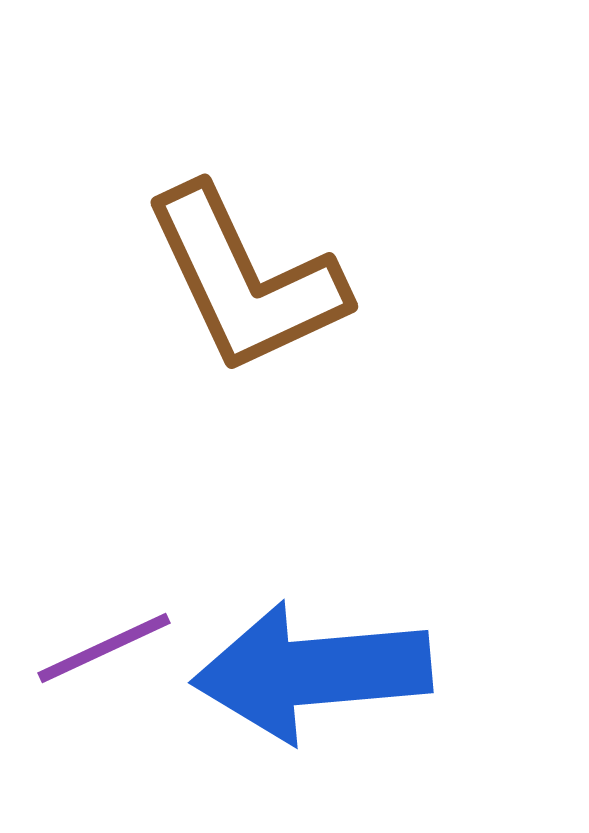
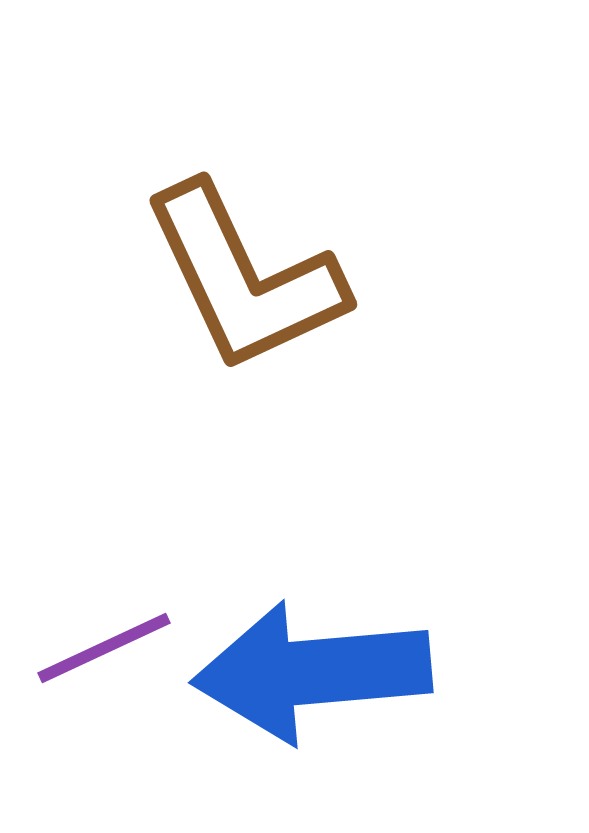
brown L-shape: moved 1 px left, 2 px up
